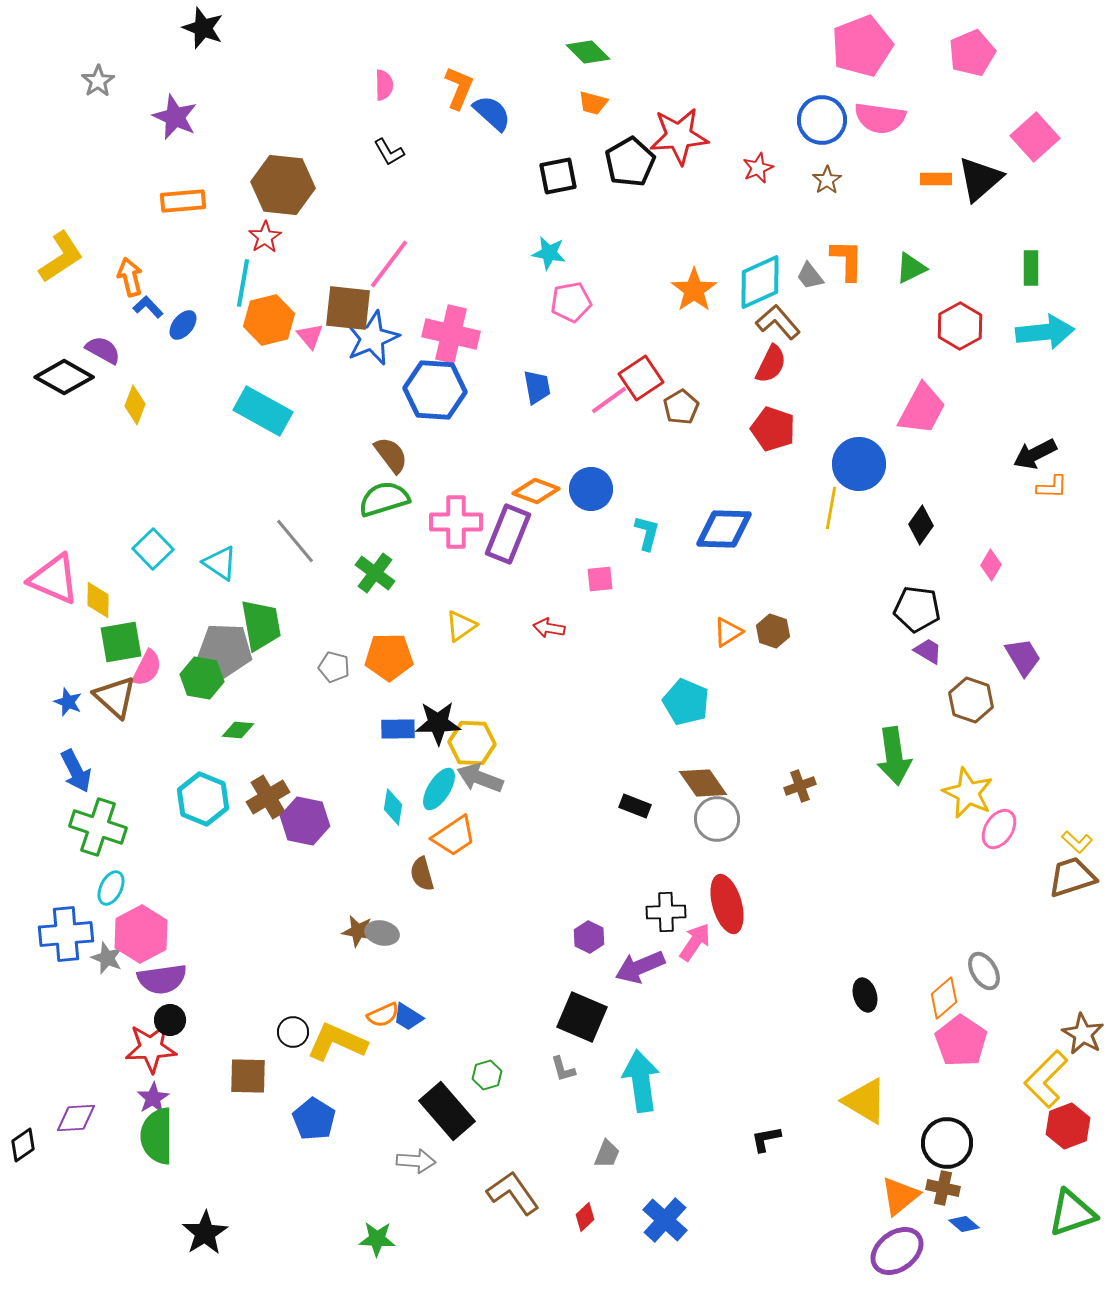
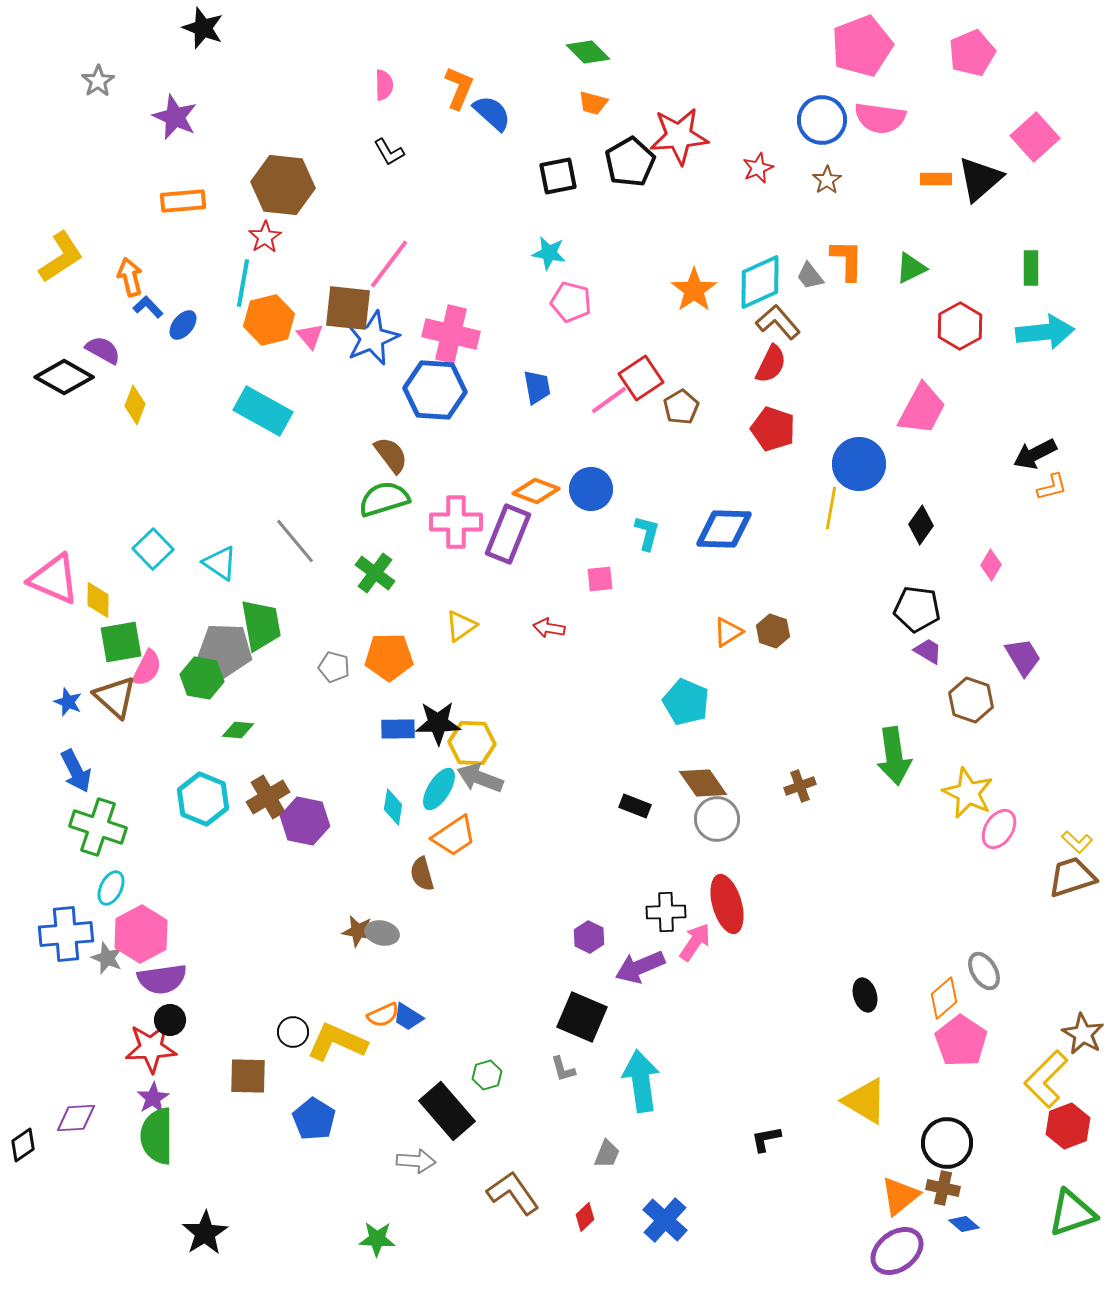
pink pentagon at (571, 302): rotated 24 degrees clockwise
orange L-shape at (1052, 487): rotated 16 degrees counterclockwise
